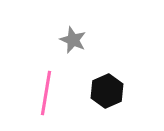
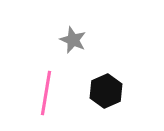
black hexagon: moved 1 px left
